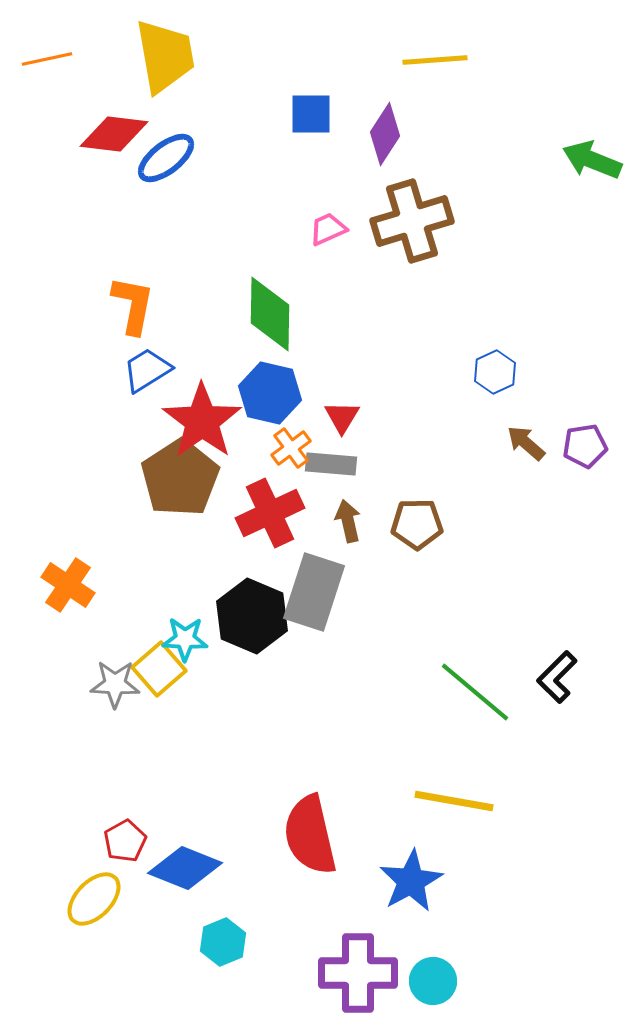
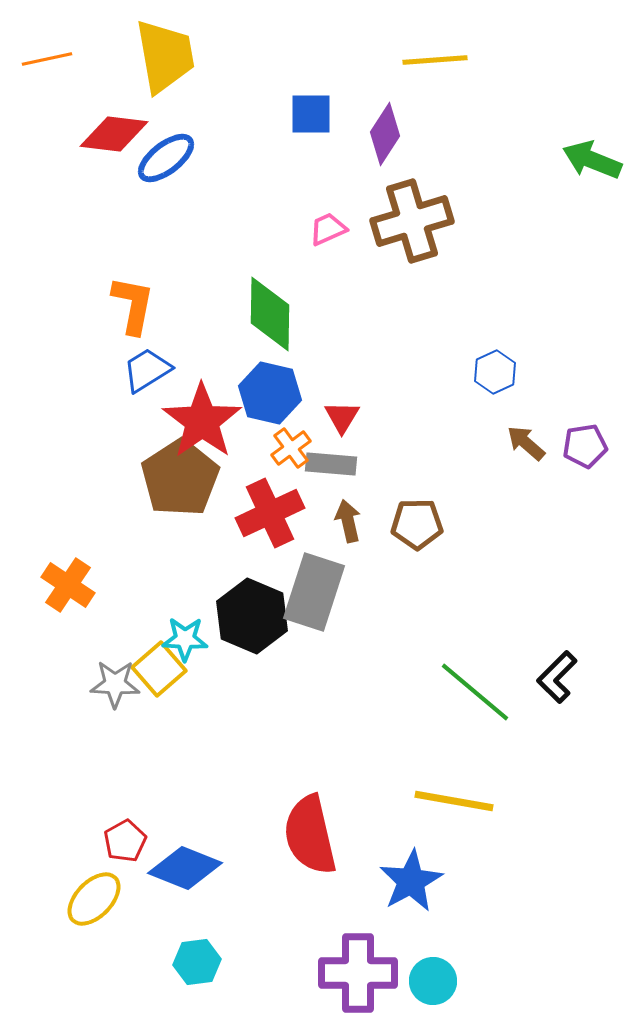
cyan hexagon at (223, 942): moved 26 px left, 20 px down; rotated 15 degrees clockwise
